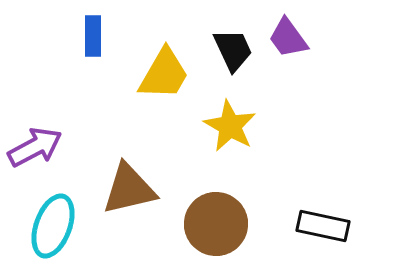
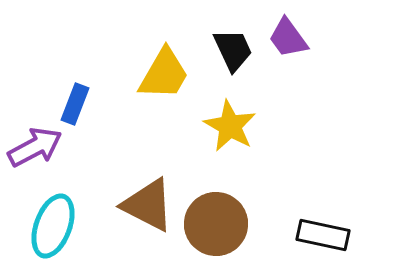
blue rectangle: moved 18 px left, 68 px down; rotated 21 degrees clockwise
brown triangle: moved 19 px right, 16 px down; rotated 40 degrees clockwise
black rectangle: moved 9 px down
